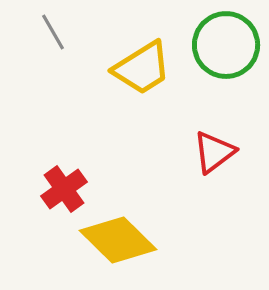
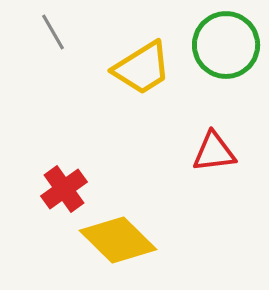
red triangle: rotated 30 degrees clockwise
